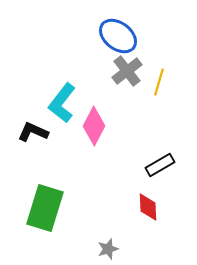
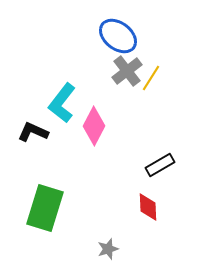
yellow line: moved 8 px left, 4 px up; rotated 16 degrees clockwise
